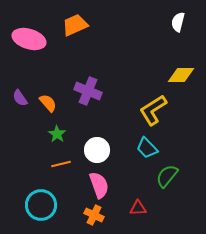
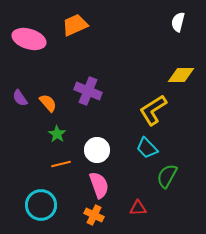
green semicircle: rotated 10 degrees counterclockwise
